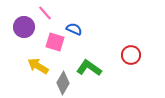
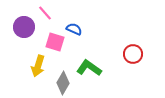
red circle: moved 2 px right, 1 px up
yellow arrow: rotated 105 degrees counterclockwise
